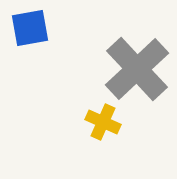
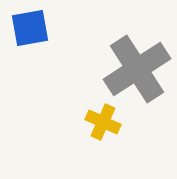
gray cross: rotated 10 degrees clockwise
